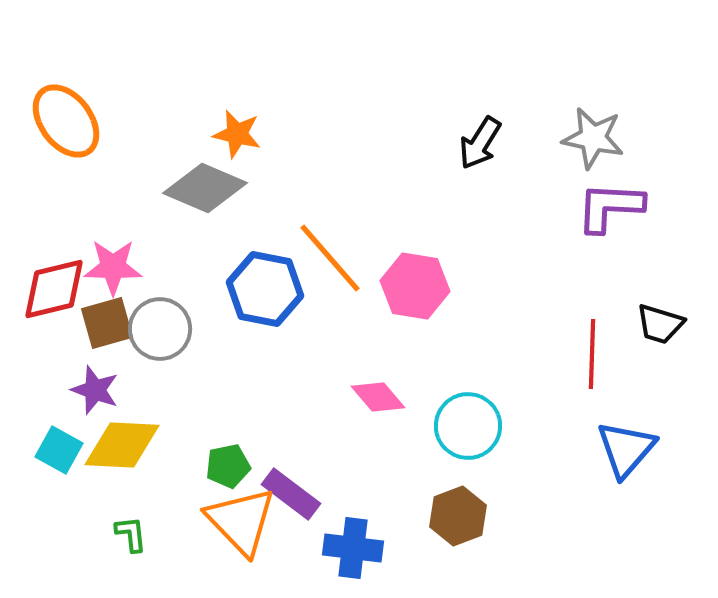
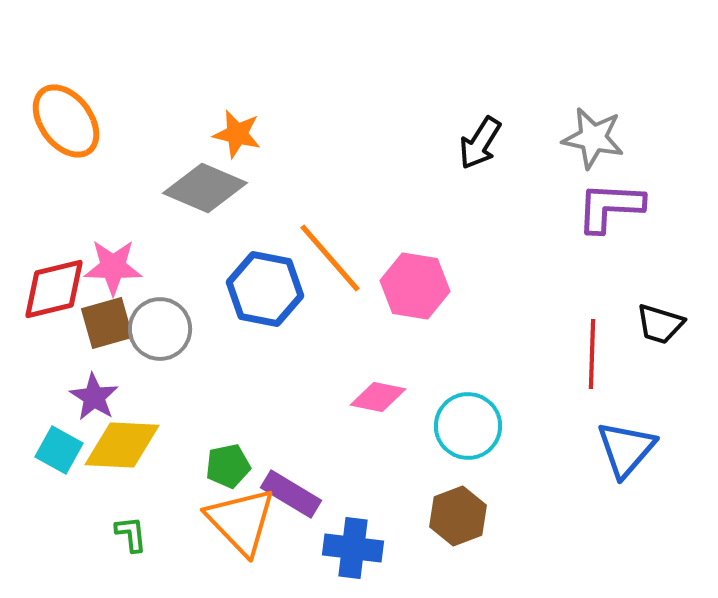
purple star: moved 1 px left, 7 px down; rotated 12 degrees clockwise
pink diamond: rotated 38 degrees counterclockwise
purple rectangle: rotated 6 degrees counterclockwise
